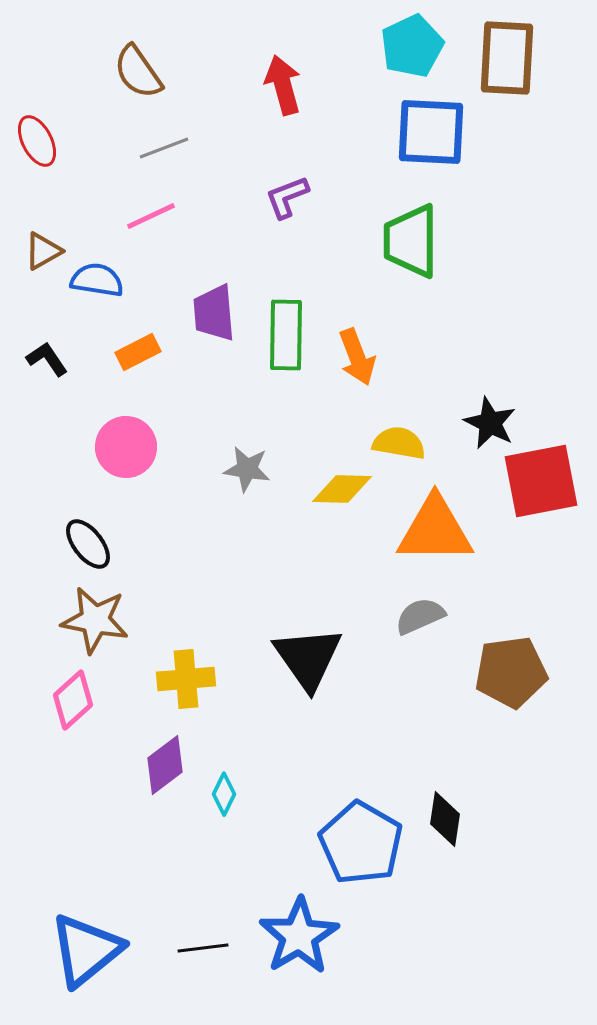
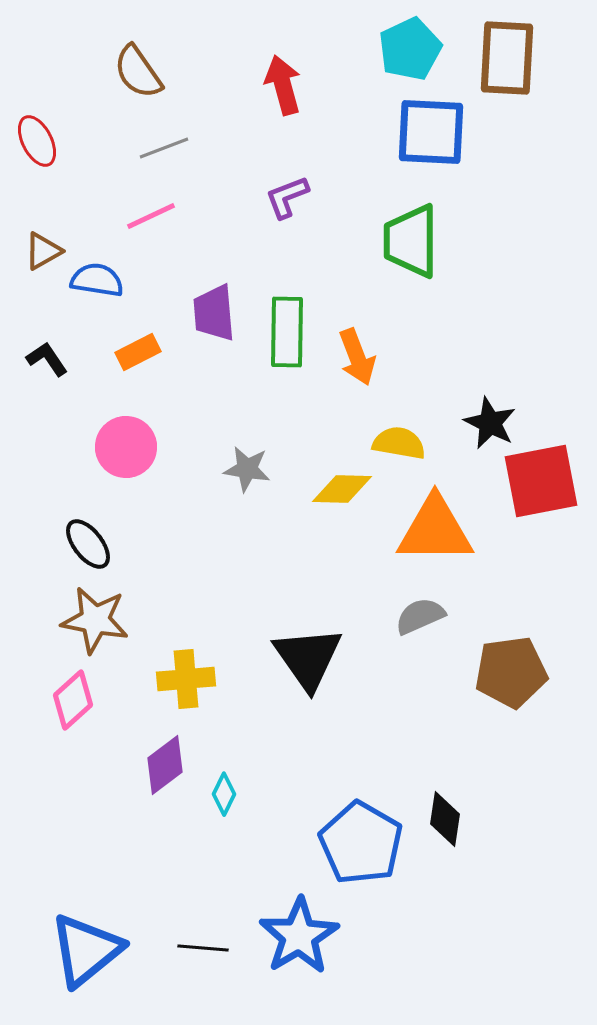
cyan pentagon: moved 2 px left, 3 px down
green rectangle: moved 1 px right, 3 px up
black line: rotated 12 degrees clockwise
